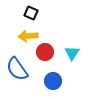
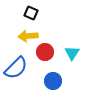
blue semicircle: moved 1 px left, 1 px up; rotated 100 degrees counterclockwise
